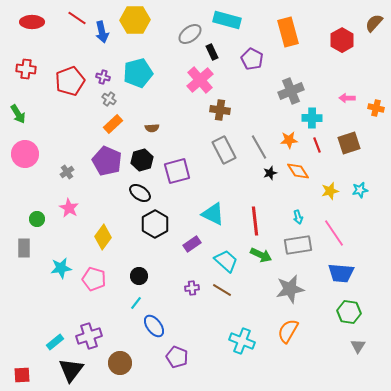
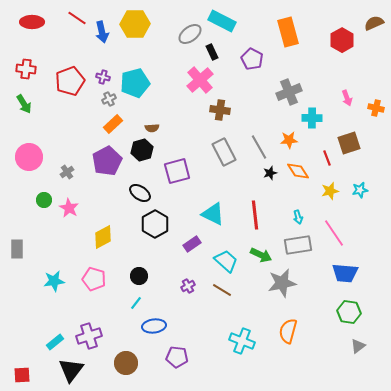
yellow hexagon at (135, 20): moved 4 px down
cyan rectangle at (227, 20): moved 5 px left, 1 px down; rotated 12 degrees clockwise
brown semicircle at (374, 23): rotated 24 degrees clockwise
cyan pentagon at (138, 73): moved 3 px left, 10 px down
gray cross at (291, 91): moved 2 px left, 1 px down
pink arrow at (347, 98): rotated 112 degrees counterclockwise
gray cross at (109, 99): rotated 32 degrees clockwise
green arrow at (18, 114): moved 6 px right, 10 px up
red line at (317, 145): moved 10 px right, 13 px down
gray rectangle at (224, 150): moved 2 px down
pink circle at (25, 154): moved 4 px right, 3 px down
black hexagon at (142, 160): moved 10 px up
purple pentagon at (107, 161): rotated 20 degrees clockwise
green circle at (37, 219): moved 7 px right, 19 px up
red line at (255, 221): moved 6 px up
yellow diamond at (103, 237): rotated 25 degrees clockwise
gray rectangle at (24, 248): moved 7 px left, 1 px down
cyan star at (61, 268): moved 7 px left, 13 px down
blue trapezoid at (341, 273): moved 4 px right
purple cross at (192, 288): moved 4 px left, 2 px up; rotated 24 degrees counterclockwise
gray star at (290, 289): moved 8 px left, 6 px up
blue ellipse at (154, 326): rotated 60 degrees counterclockwise
orange semicircle at (288, 331): rotated 15 degrees counterclockwise
gray triangle at (358, 346): rotated 21 degrees clockwise
purple pentagon at (177, 357): rotated 15 degrees counterclockwise
brown circle at (120, 363): moved 6 px right
